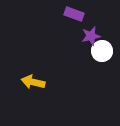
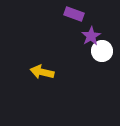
purple star: rotated 18 degrees counterclockwise
yellow arrow: moved 9 px right, 10 px up
